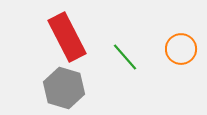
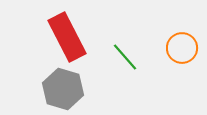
orange circle: moved 1 px right, 1 px up
gray hexagon: moved 1 px left, 1 px down
